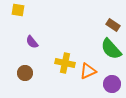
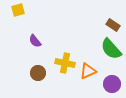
yellow square: rotated 24 degrees counterclockwise
purple semicircle: moved 3 px right, 1 px up
brown circle: moved 13 px right
